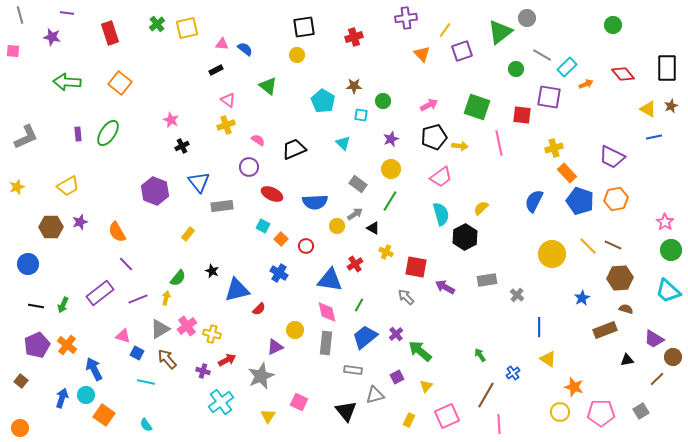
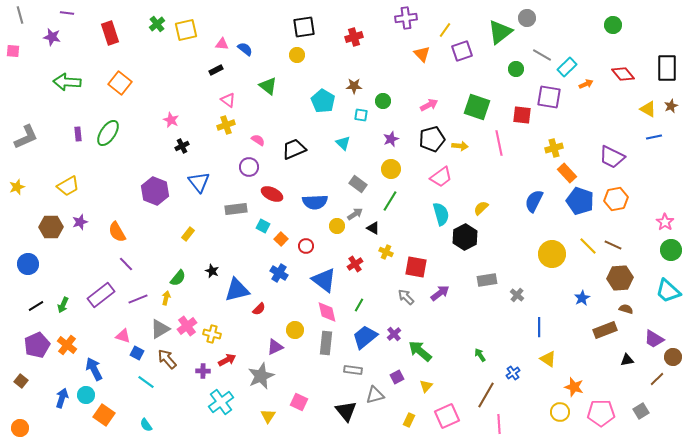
yellow square at (187, 28): moved 1 px left, 2 px down
black pentagon at (434, 137): moved 2 px left, 2 px down
gray rectangle at (222, 206): moved 14 px right, 3 px down
blue triangle at (330, 280): moved 6 px left; rotated 28 degrees clockwise
purple arrow at (445, 287): moved 5 px left, 6 px down; rotated 114 degrees clockwise
purple rectangle at (100, 293): moved 1 px right, 2 px down
black line at (36, 306): rotated 42 degrees counterclockwise
purple cross at (396, 334): moved 2 px left
purple cross at (203, 371): rotated 16 degrees counterclockwise
cyan line at (146, 382): rotated 24 degrees clockwise
